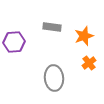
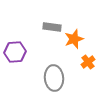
orange star: moved 10 px left, 3 px down
purple hexagon: moved 1 px right, 10 px down
orange cross: moved 1 px left, 1 px up
